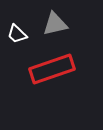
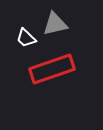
white trapezoid: moved 9 px right, 4 px down
